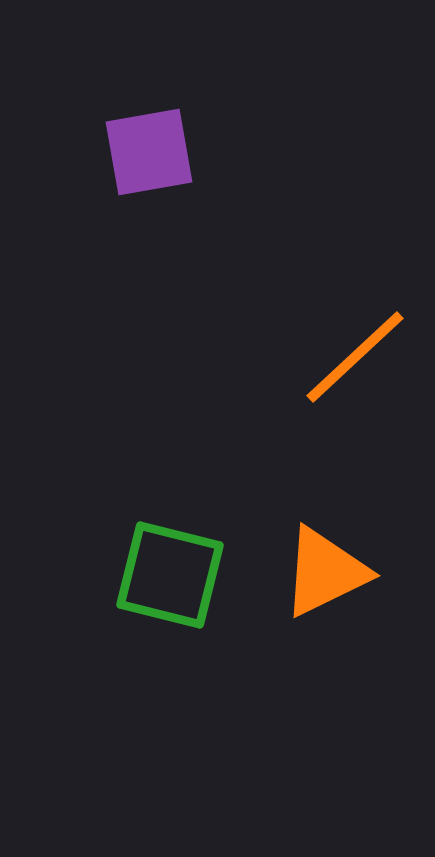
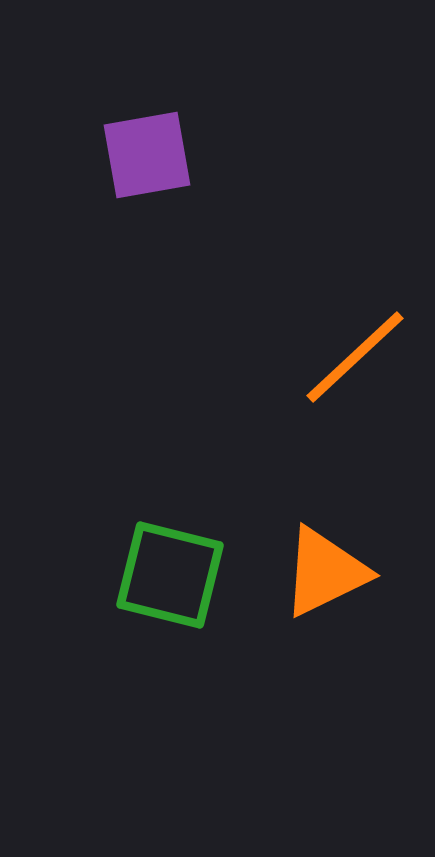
purple square: moved 2 px left, 3 px down
